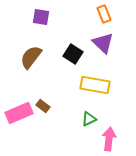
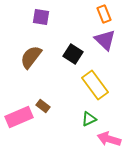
purple triangle: moved 2 px right, 3 px up
yellow rectangle: rotated 44 degrees clockwise
pink rectangle: moved 4 px down
pink arrow: rotated 80 degrees counterclockwise
